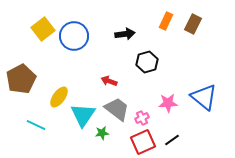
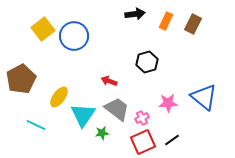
black arrow: moved 10 px right, 20 px up
